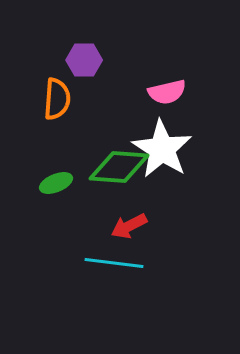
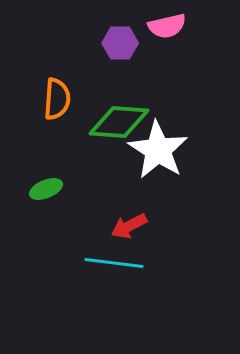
purple hexagon: moved 36 px right, 17 px up
pink semicircle: moved 66 px up
white star: moved 4 px left, 1 px down
green diamond: moved 45 px up
green ellipse: moved 10 px left, 6 px down
